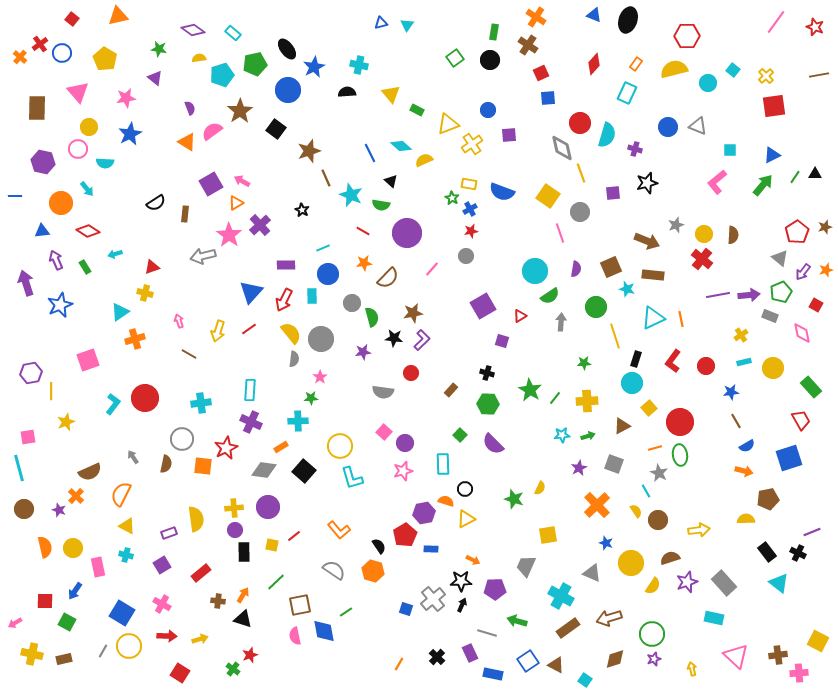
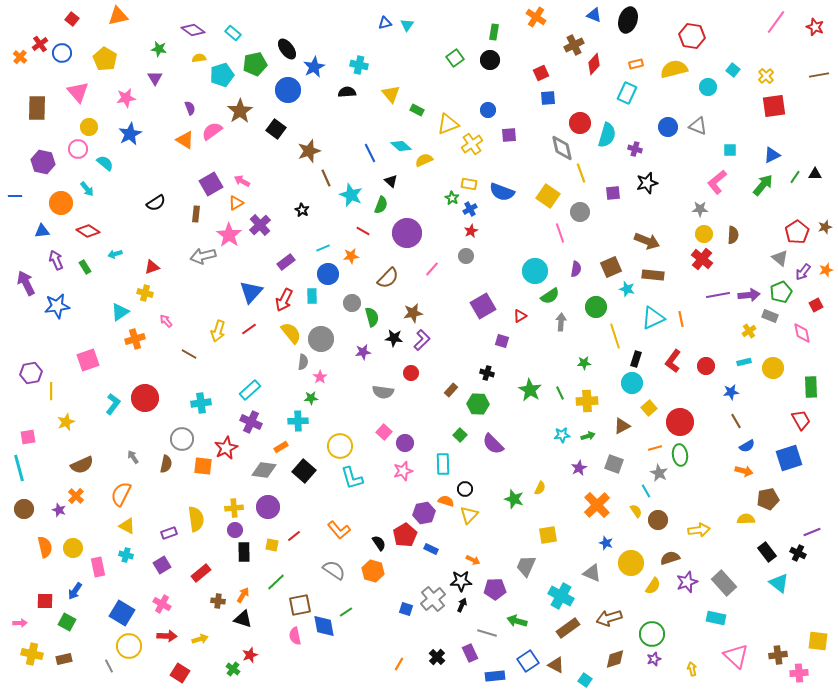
blue triangle at (381, 23): moved 4 px right
red hexagon at (687, 36): moved 5 px right; rotated 10 degrees clockwise
brown cross at (528, 45): moved 46 px right; rotated 30 degrees clockwise
orange rectangle at (636, 64): rotated 40 degrees clockwise
purple triangle at (155, 78): rotated 21 degrees clockwise
cyan circle at (708, 83): moved 4 px down
orange triangle at (187, 142): moved 2 px left, 2 px up
cyan semicircle at (105, 163): rotated 144 degrees counterclockwise
green semicircle at (381, 205): rotated 78 degrees counterclockwise
brown rectangle at (185, 214): moved 11 px right
gray star at (676, 225): moved 24 px right, 16 px up; rotated 21 degrees clockwise
red star at (471, 231): rotated 16 degrees counterclockwise
orange star at (364, 263): moved 13 px left, 7 px up
purple rectangle at (286, 265): moved 3 px up; rotated 36 degrees counterclockwise
purple arrow at (26, 283): rotated 10 degrees counterclockwise
blue star at (60, 305): moved 3 px left, 1 px down; rotated 15 degrees clockwise
red square at (816, 305): rotated 32 degrees clockwise
pink arrow at (179, 321): moved 13 px left; rotated 24 degrees counterclockwise
yellow cross at (741, 335): moved 8 px right, 4 px up
gray semicircle at (294, 359): moved 9 px right, 3 px down
green rectangle at (811, 387): rotated 40 degrees clockwise
cyan rectangle at (250, 390): rotated 45 degrees clockwise
green line at (555, 398): moved 5 px right, 5 px up; rotated 64 degrees counterclockwise
green hexagon at (488, 404): moved 10 px left
brown semicircle at (90, 472): moved 8 px left, 7 px up
yellow triangle at (466, 519): moved 3 px right, 4 px up; rotated 18 degrees counterclockwise
black semicircle at (379, 546): moved 3 px up
blue rectangle at (431, 549): rotated 24 degrees clockwise
cyan rectangle at (714, 618): moved 2 px right
pink arrow at (15, 623): moved 5 px right; rotated 152 degrees counterclockwise
blue diamond at (324, 631): moved 5 px up
yellow square at (818, 641): rotated 20 degrees counterclockwise
gray line at (103, 651): moved 6 px right, 15 px down; rotated 56 degrees counterclockwise
blue rectangle at (493, 674): moved 2 px right, 2 px down; rotated 18 degrees counterclockwise
